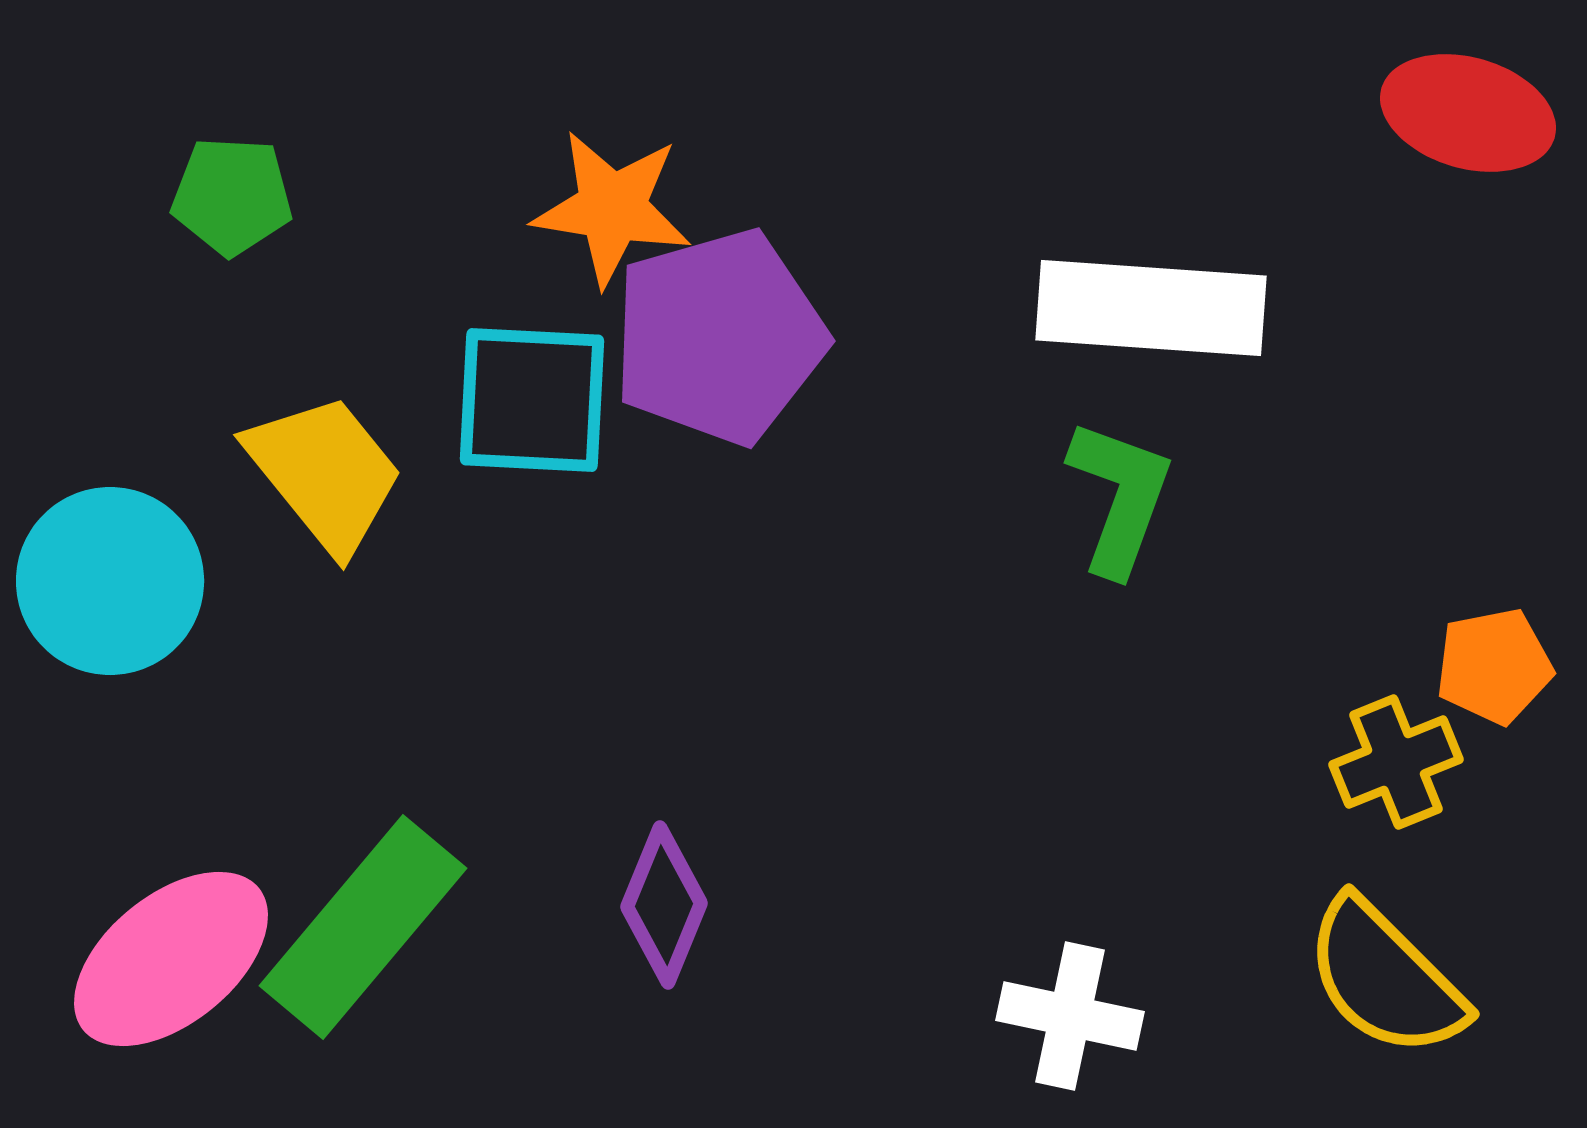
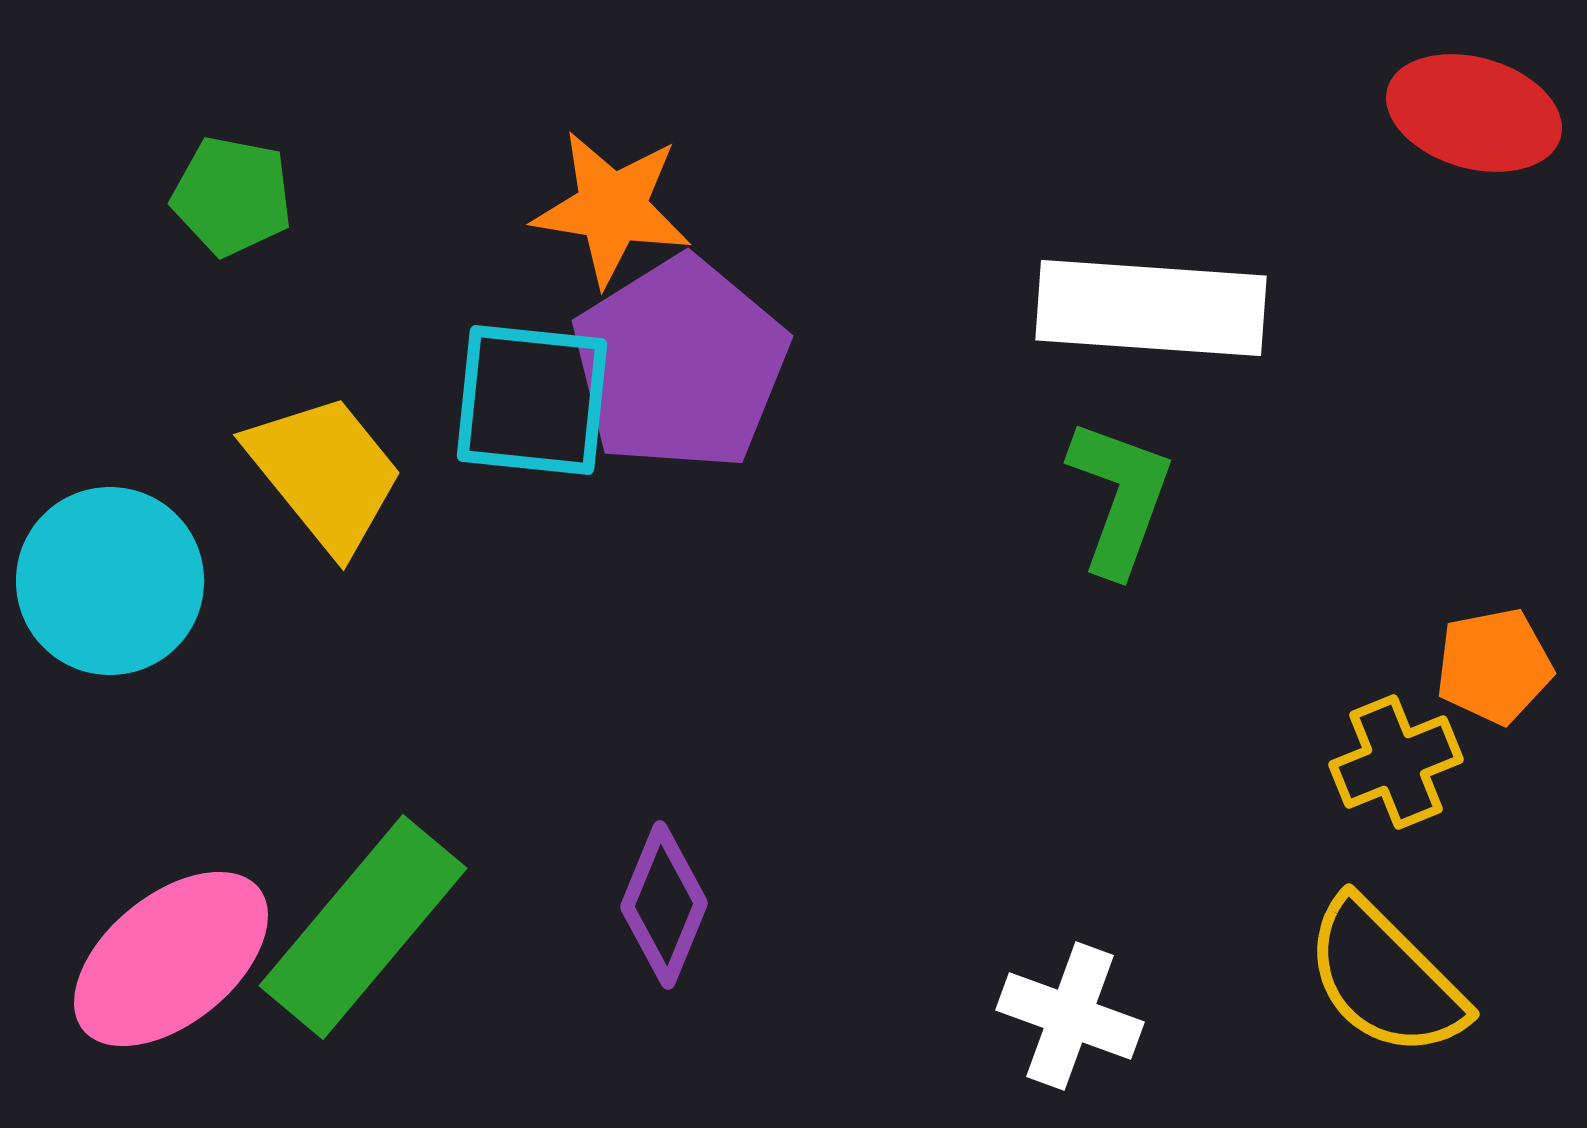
red ellipse: moved 6 px right
green pentagon: rotated 8 degrees clockwise
purple pentagon: moved 39 px left, 27 px down; rotated 16 degrees counterclockwise
cyan square: rotated 3 degrees clockwise
white cross: rotated 8 degrees clockwise
